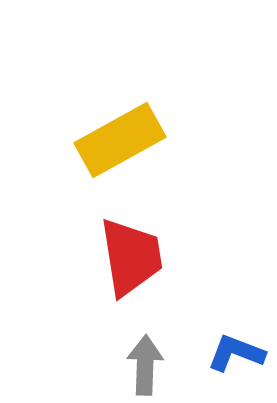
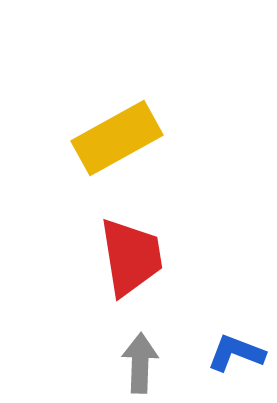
yellow rectangle: moved 3 px left, 2 px up
gray arrow: moved 5 px left, 2 px up
